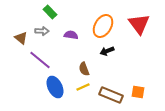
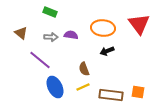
green rectangle: rotated 24 degrees counterclockwise
orange ellipse: moved 2 px down; rotated 65 degrees clockwise
gray arrow: moved 9 px right, 6 px down
brown triangle: moved 5 px up
brown rectangle: rotated 15 degrees counterclockwise
